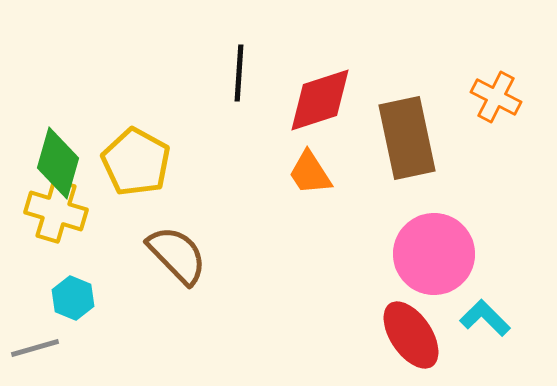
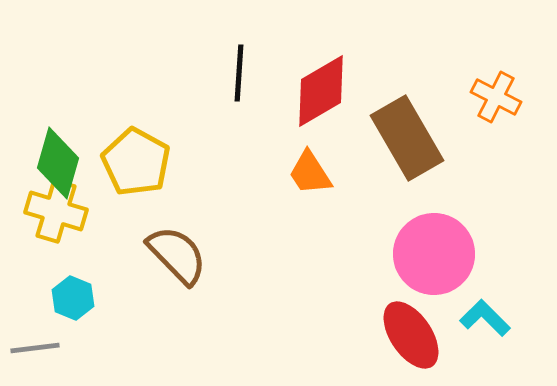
red diamond: moved 1 px right, 9 px up; rotated 12 degrees counterclockwise
brown rectangle: rotated 18 degrees counterclockwise
gray line: rotated 9 degrees clockwise
